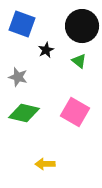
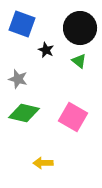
black circle: moved 2 px left, 2 px down
black star: rotated 21 degrees counterclockwise
gray star: moved 2 px down
pink square: moved 2 px left, 5 px down
yellow arrow: moved 2 px left, 1 px up
